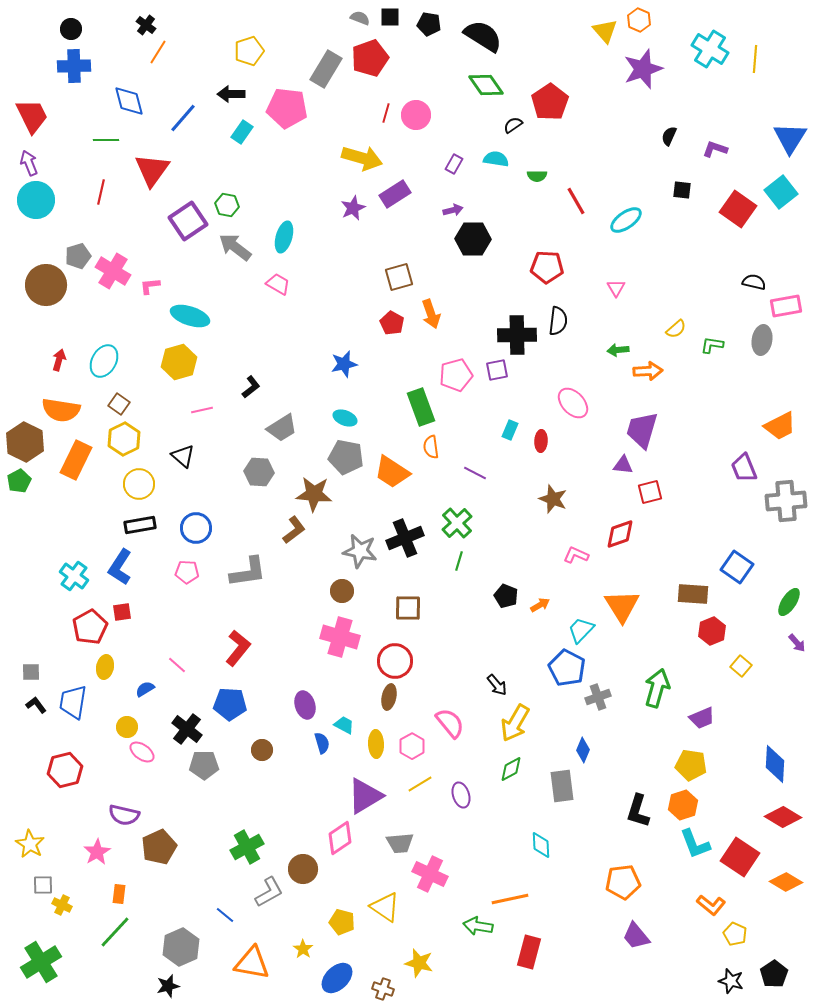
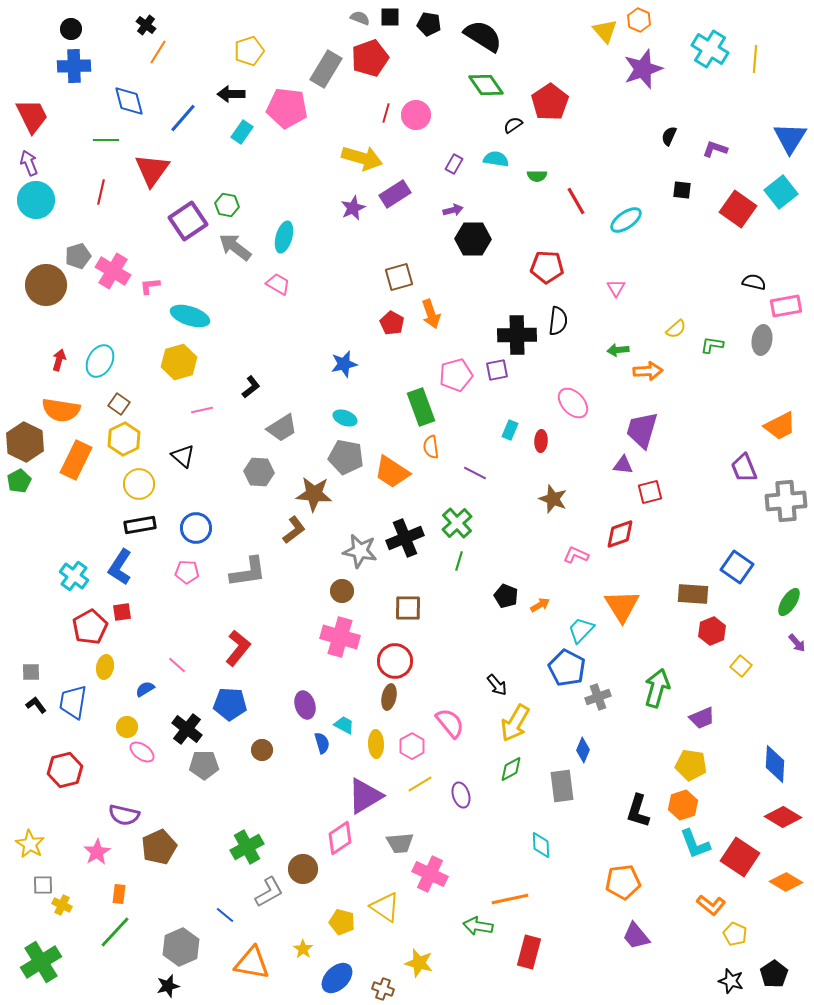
cyan ellipse at (104, 361): moved 4 px left
